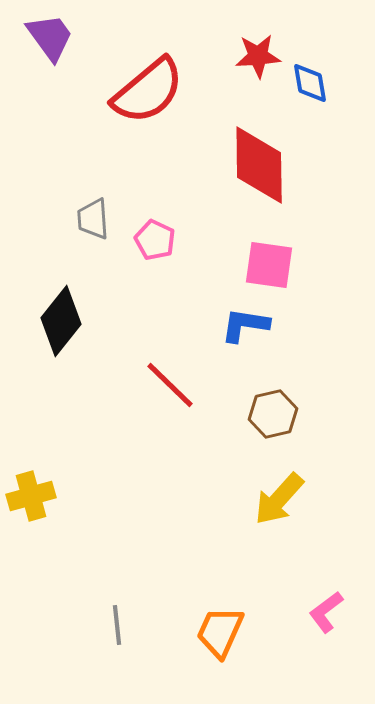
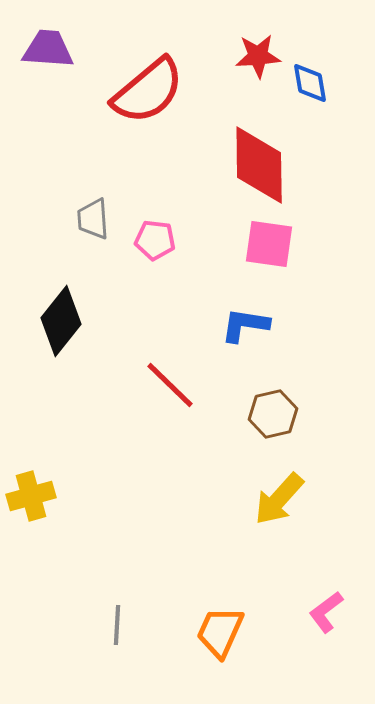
purple trapezoid: moved 2 px left, 12 px down; rotated 50 degrees counterclockwise
pink pentagon: rotated 18 degrees counterclockwise
pink square: moved 21 px up
gray line: rotated 9 degrees clockwise
